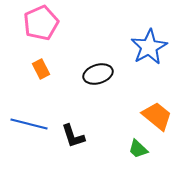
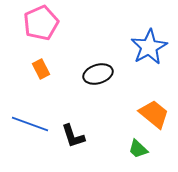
orange trapezoid: moved 3 px left, 2 px up
blue line: moved 1 px right; rotated 6 degrees clockwise
